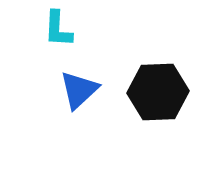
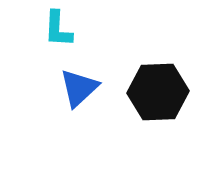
blue triangle: moved 2 px up
